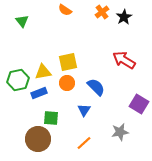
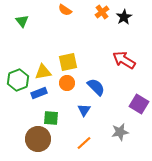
green hexagon: rotated 10 degrees counterclockwise
